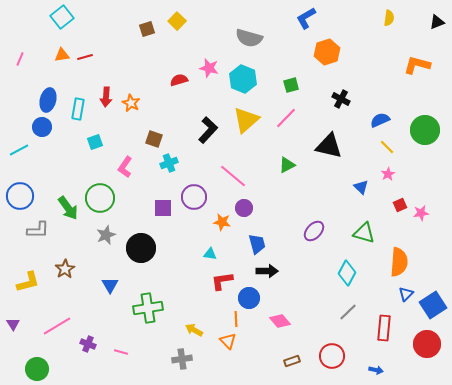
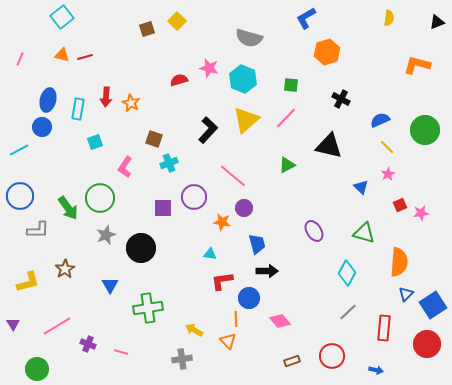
orange triangle at (62, 55): rotated 21 degrees clockwise
green square at (291, 85): rotated 21 degrees clockwise
purple ellipse at (314, 231): rotated 75 degrees counterclockwise
